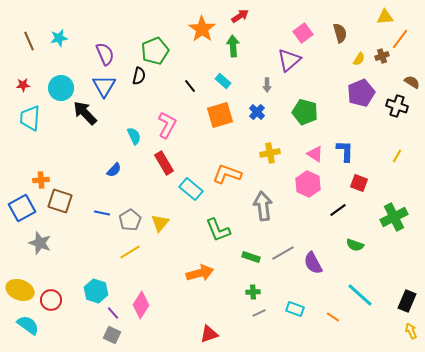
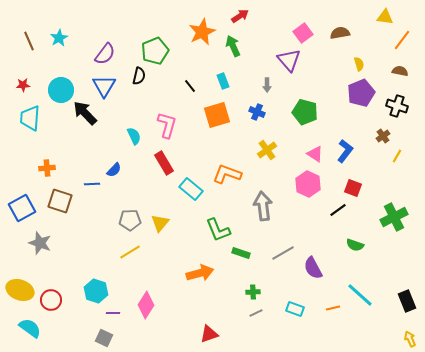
yellow triangle at (385, 17): rotated 12 degrees clockwise
orange star at (202, 29): moved 3 px down; rotated 12 degrees clockwise
brown semicircle at (340, 33): rotated 84 degrees counterclockwise
cyan star at (59, 38): rotated 18 degrees counterclockwise
orange line at (400, 39): moved 2 px right, 1 px down
green arrow at (233, 46): rotated 20 degrees counterclockwise
purple semicircle at (105, 54): rotated 60 degrees clockwise
brown cross at (382, 56): moved 1 px right, 80 px down; rotated 16 degrees counterclockwise
yellow semicircle at (359, 59): moved 5 px down; rotated 48 degrees counterclockwise
purple triangle at (289, 60): rotated 30 degrees counterclockwise
cyan rectangle at (223, 81): rotated 28 degrees clockwise
brown semicircle at (412, 82): moved 12 px left, 11 px up; rotated 21 degrees counterclockwise
cyan circle at (61, 88): moved 2 px down
blue cross at (257, 112): rotated 21 degrees counterclockwise
orange square at (220, 115): moved 3 px left
pink L-shape at (167, 125): rotated 12 degrees counterclockwise
blue L-shape at (345, 151): rotated 35 degrees clockwise
yellow cross at (270, 153): moved 3 px left, 3 px up; rotated 24 degrees counterclockwise
orange cross at (41, 180): moved 6 px right, 12 px up
red square at (359, 183): moved 6 px left, 5 px down
blue line at (102, 213): moved 10 px left, 29 px up; rotated 14 degrees counterclockwise
gray pentagon at (130, 220): rotated 30 degrees clockwise
green rectangle at (251, 257): moved 10 px left, 4 px up
purple semicircle at (313, 263): moved 5 px down
black rectangle at (407, 301): rotated 45 degrees counterclockwise
pink diamond at (141, 305): moved 5 px right
purple line at (113, 313): rotated 48 degrees counterclockwise
gray line at (259, 313): moved 3 px left
orange line at (333, 317): moved 9 px up; rotated 48 degrees counterclockwise
cyan semicircle at (28, 325): moved 2 px right, 3 px down
yellow arrow at (411, 331): moved 1 px left, 8 px down
gray square at (112, 335): moved 8 px left, 3 px down
